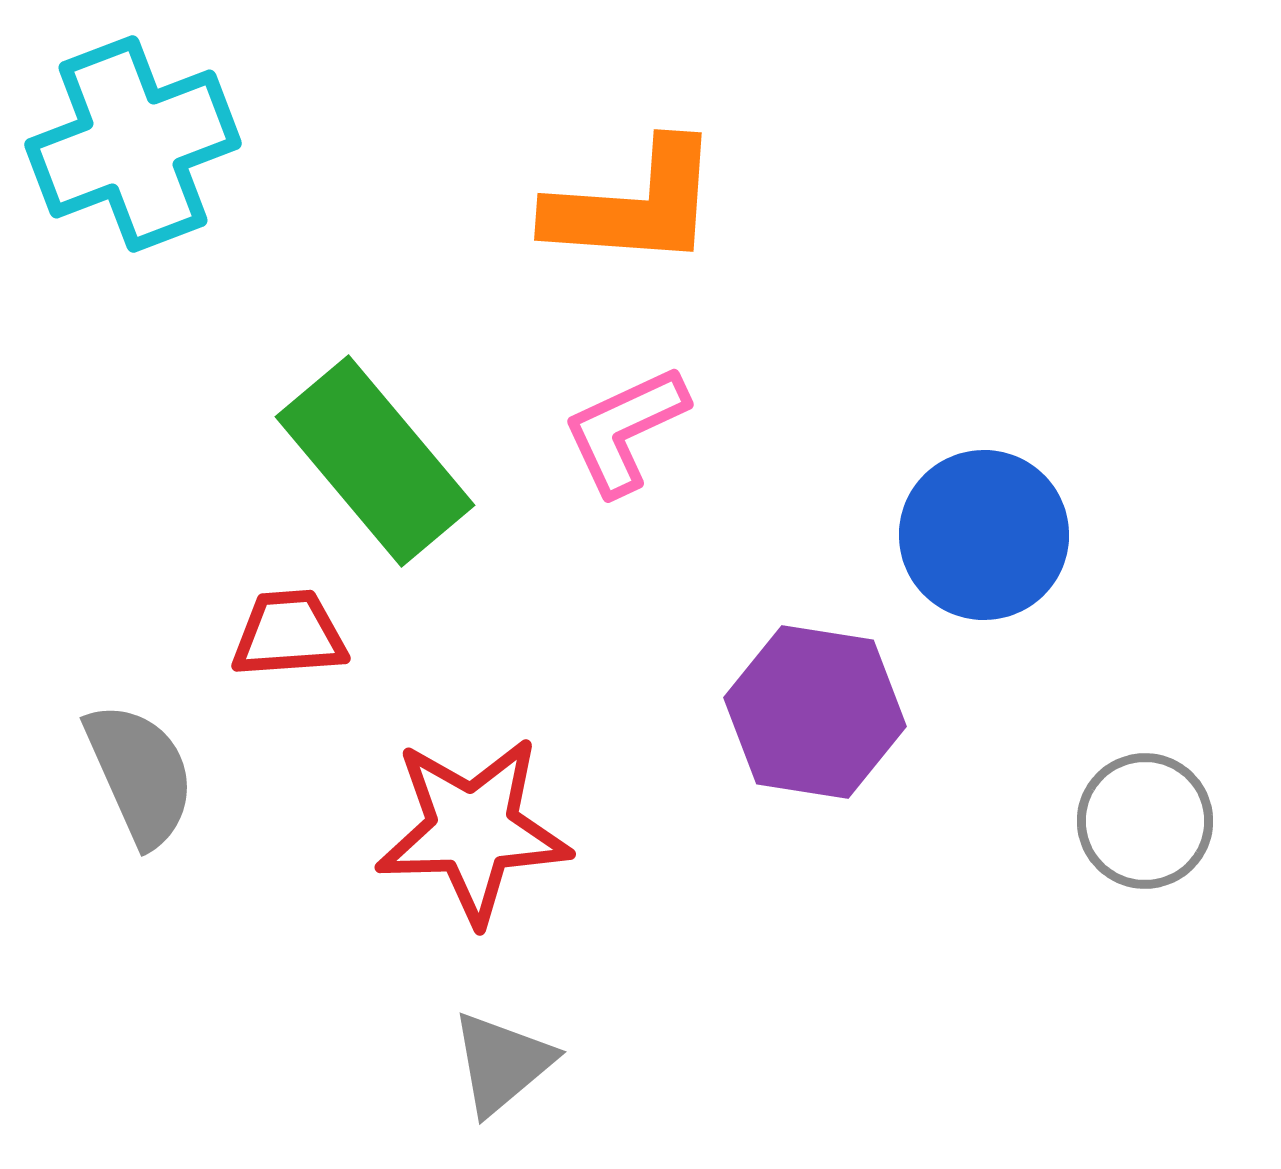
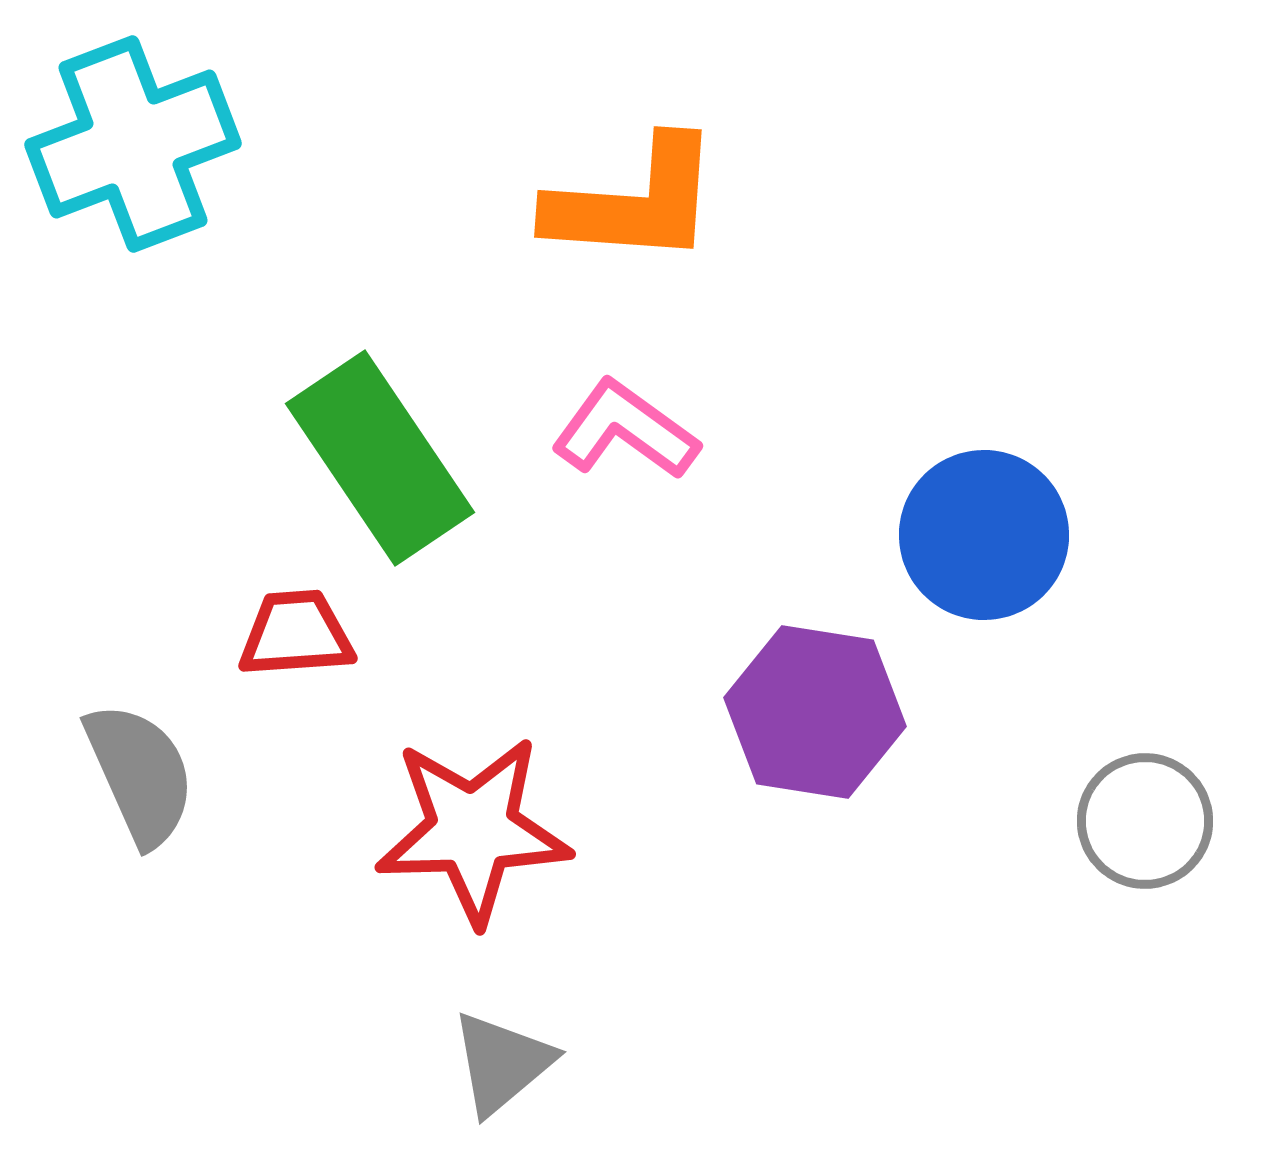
orange L-shape: moved 3 px up
pink L-shape: rotated 61 degrees clockwise
green rectangle: moved 5 px right, 3 px up; rotated 6 degrees clockwise
red trapezoid: moved 7 px right
